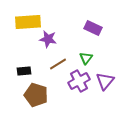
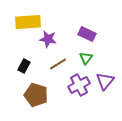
purple rectangle: moved 6 px left, 6 px down
black rectangle: moved 5 px up; rotated 56 degrees counterclockwise
purple cross: moved 4 px down
